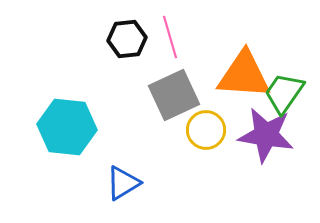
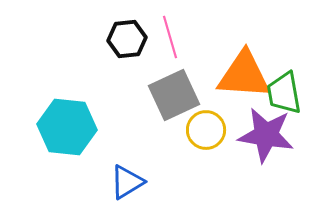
green trapezoid: rotated 45 degrees counterclockwise
blue triangle: moved 4 px right, 1 px up
